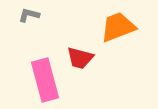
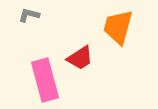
orange trapezoid: rotated 54 degrees counterclockwise
red trapezoid: rotated 48 degrees counterclockwise
